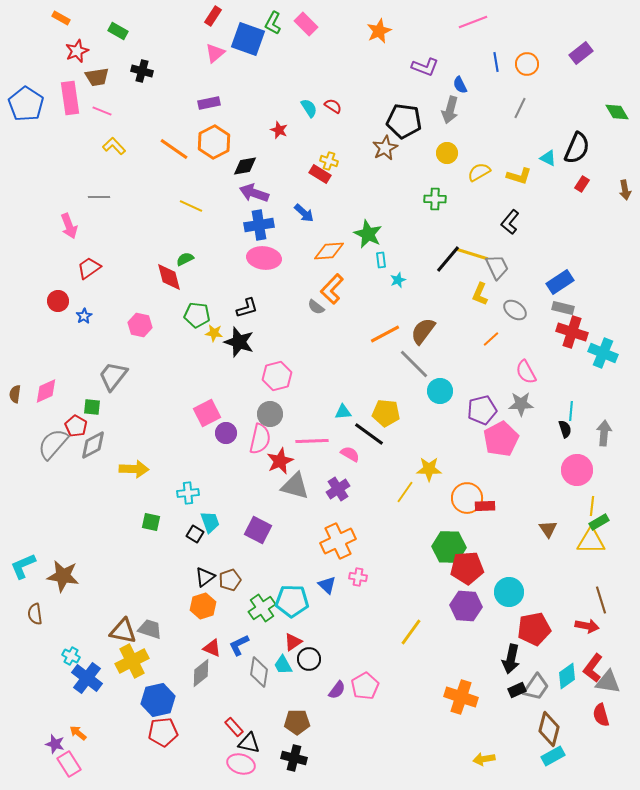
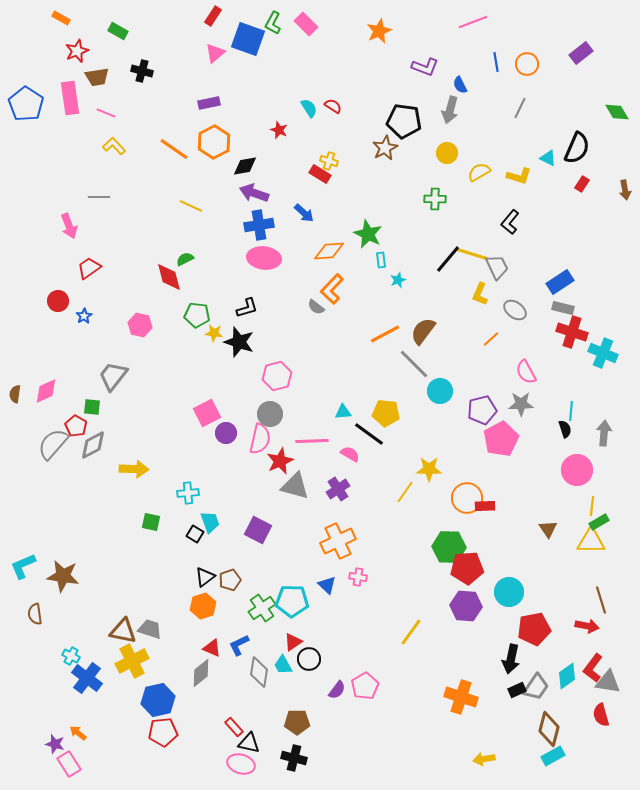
pink line at (102, 111): moved 4 px right, 2 px down
